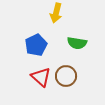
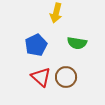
brown circle: moved 1 px down
